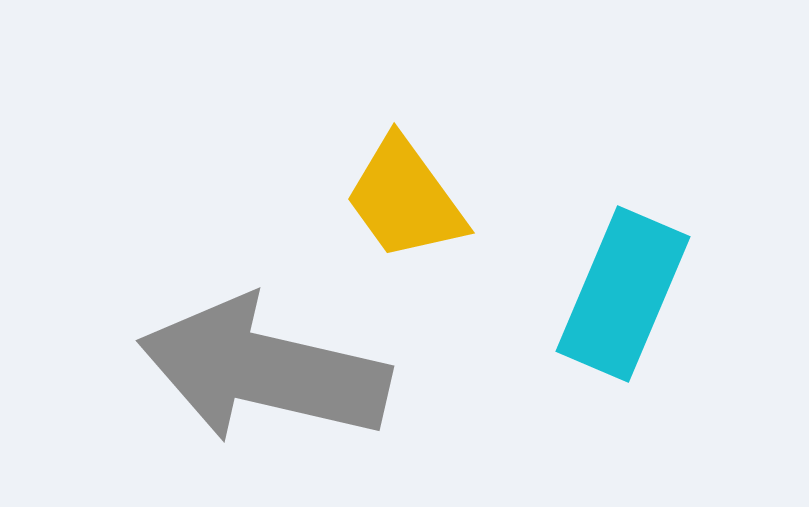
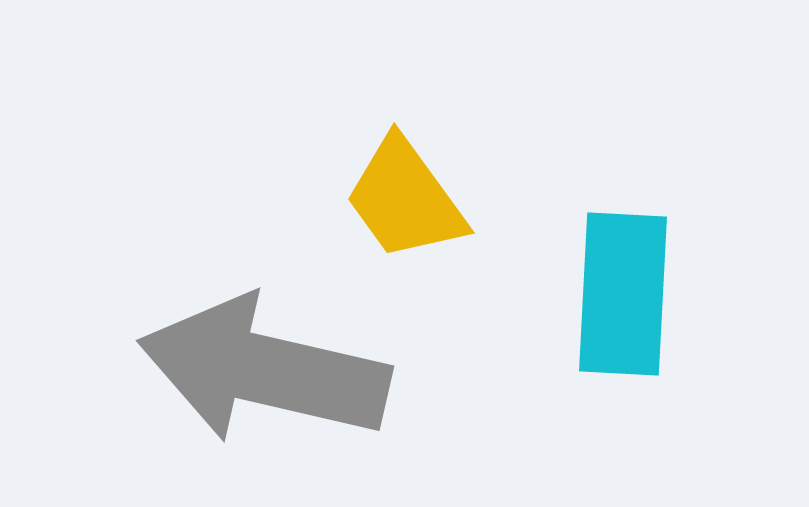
cyan rectangle: rotated 20 degrees counterclockwise
